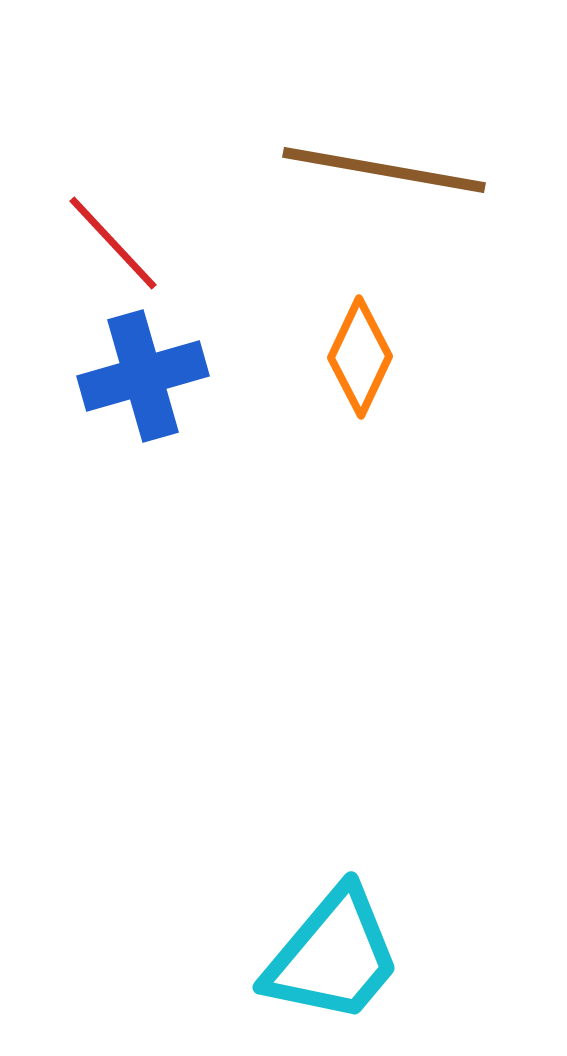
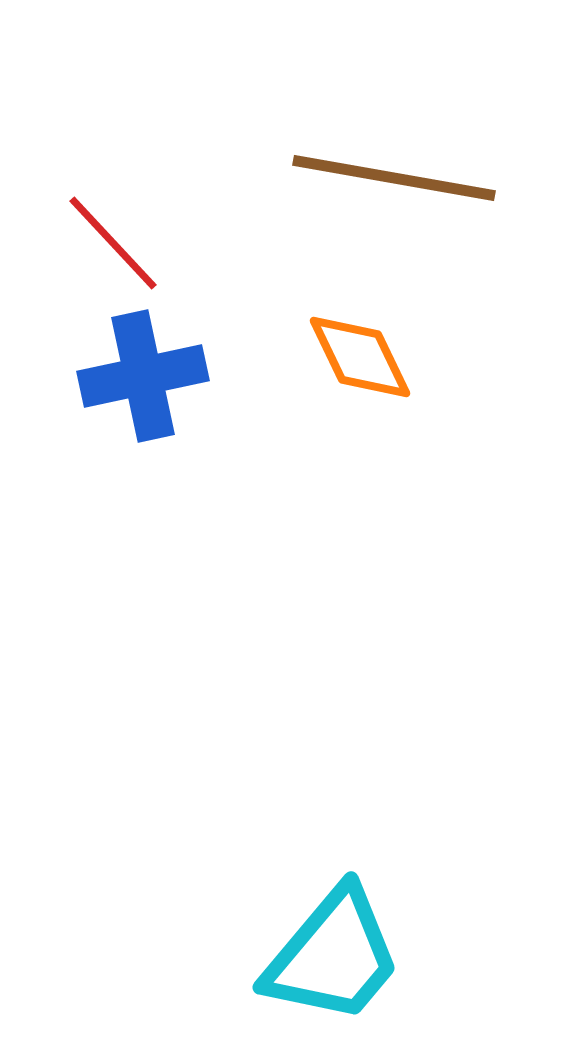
brown line: moved 10 px right, 8 px down
orange diamond: rotated 51 degrees counterclockwise
blue cross: rotated 4 degrees clockwise
